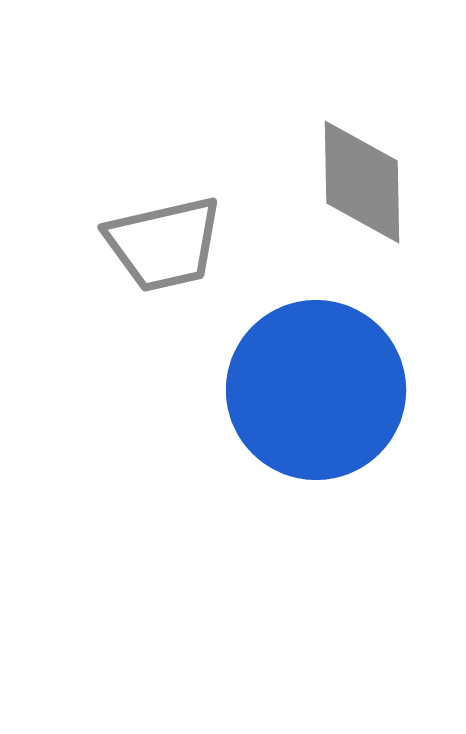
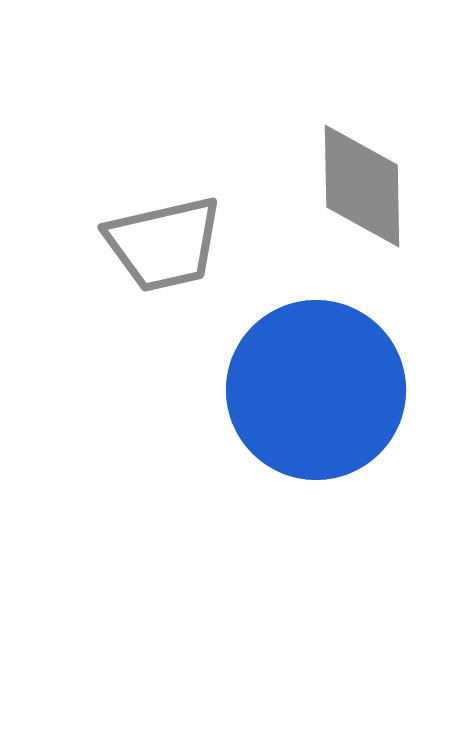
gray diamond: moved 4 px down
